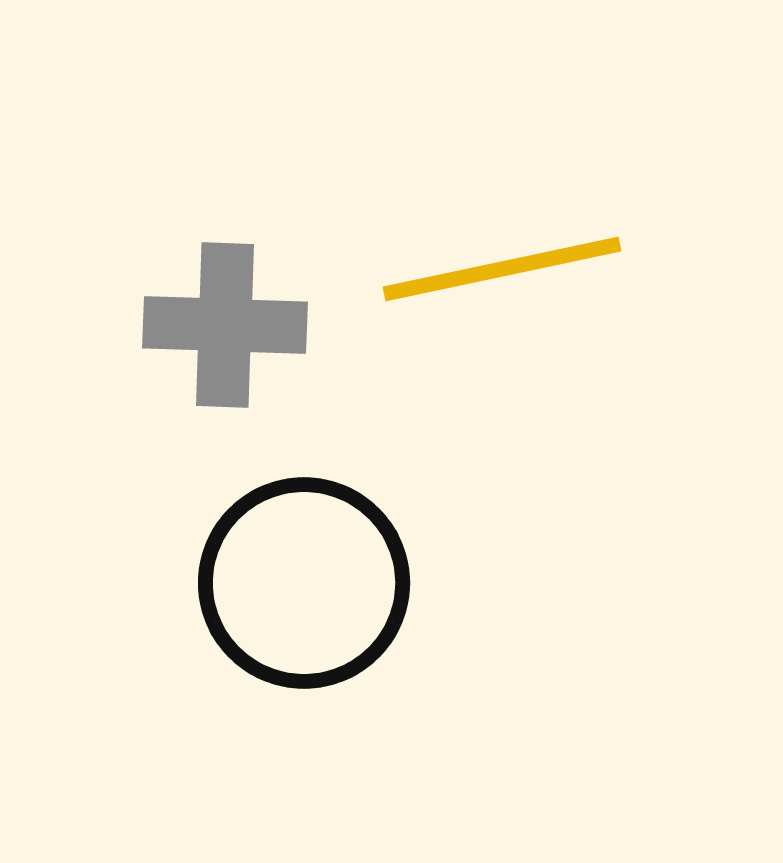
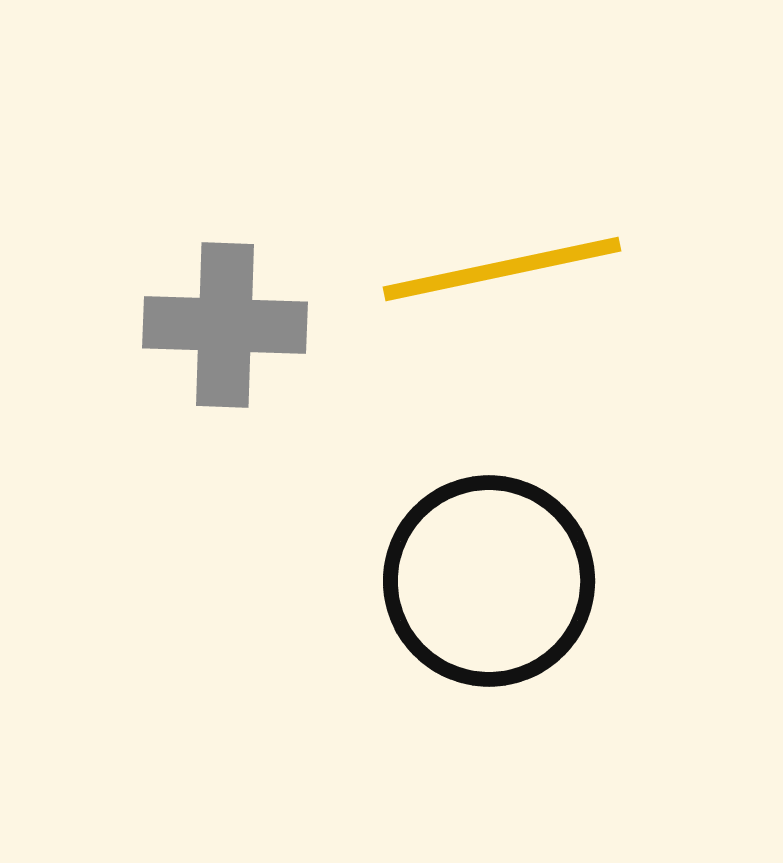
black circle: moved 185 px right, 2 px up
